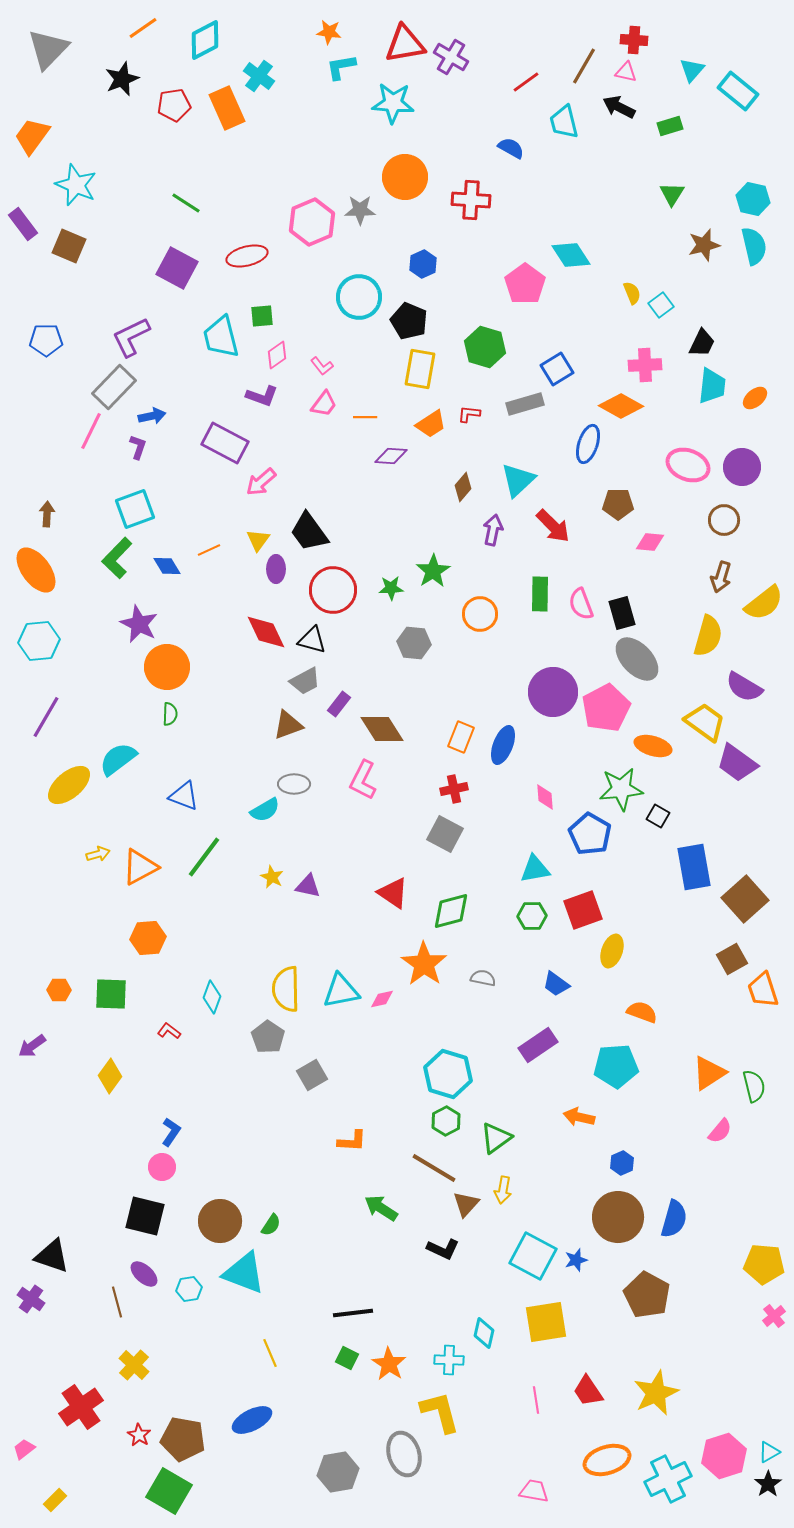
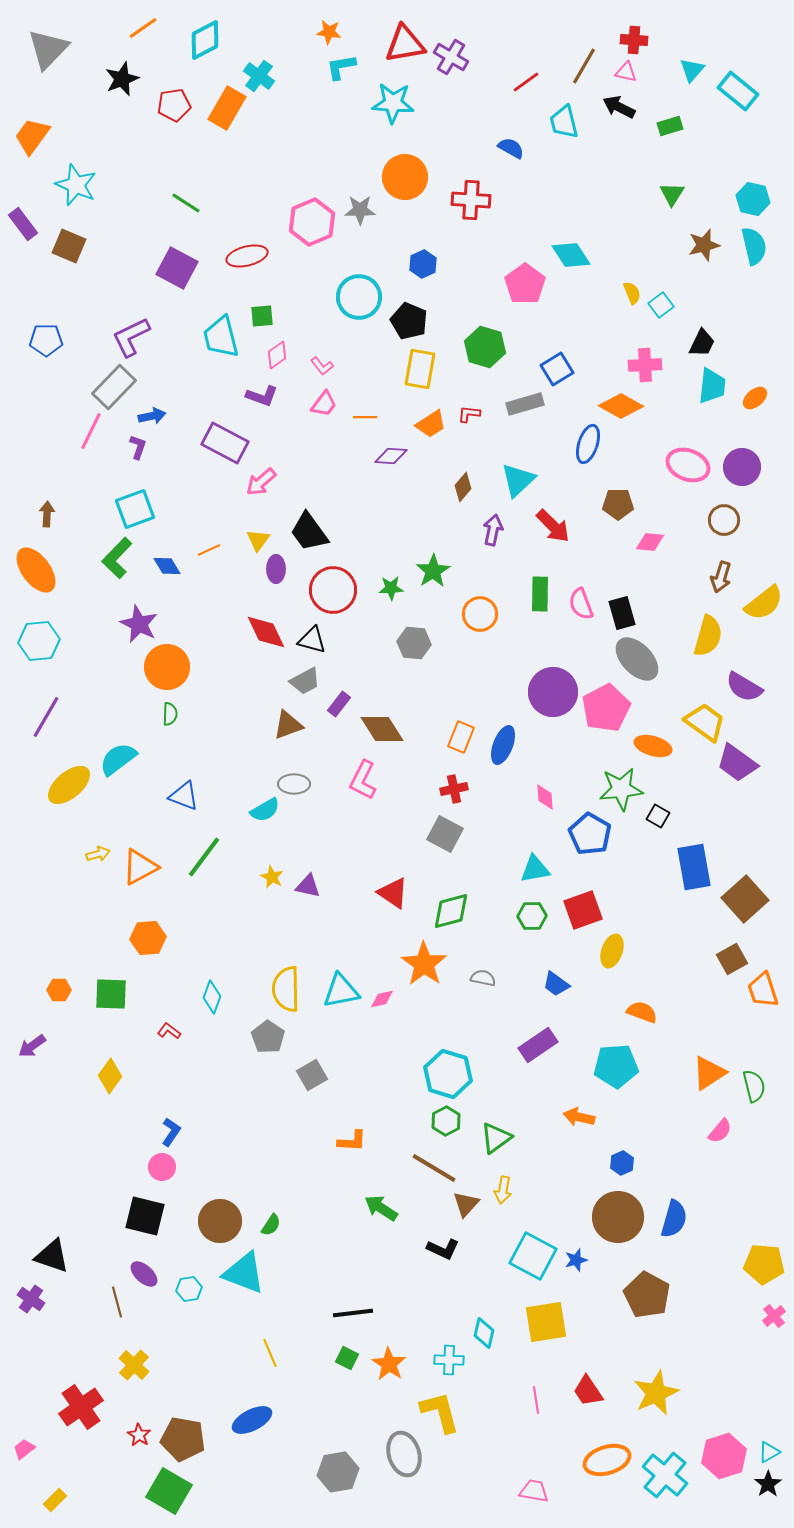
orange rectangle at (227, 108): rotated 54 degrees clockwise
cyan cross at (668, 1479): moved 3 px left, 4 px up; rotated 24 degrees counterclockwise
